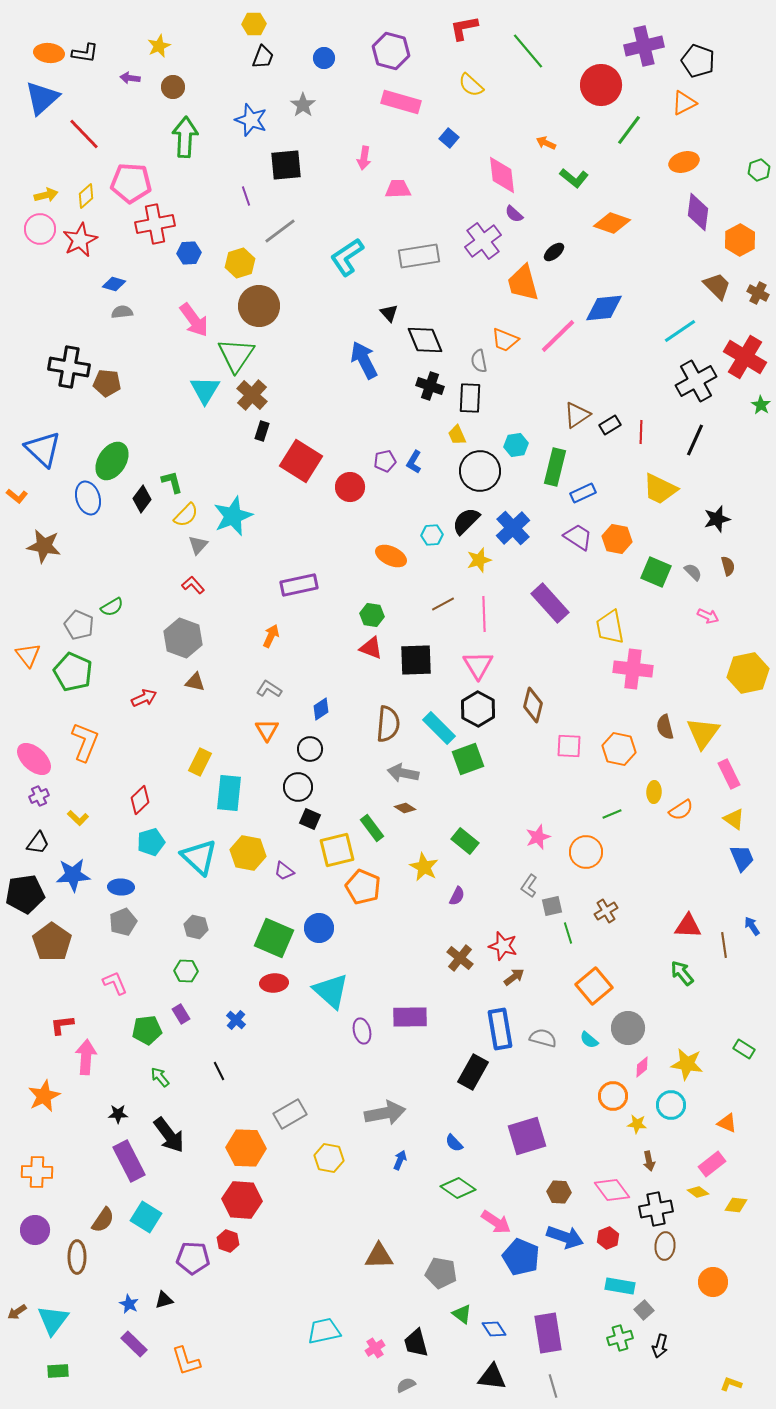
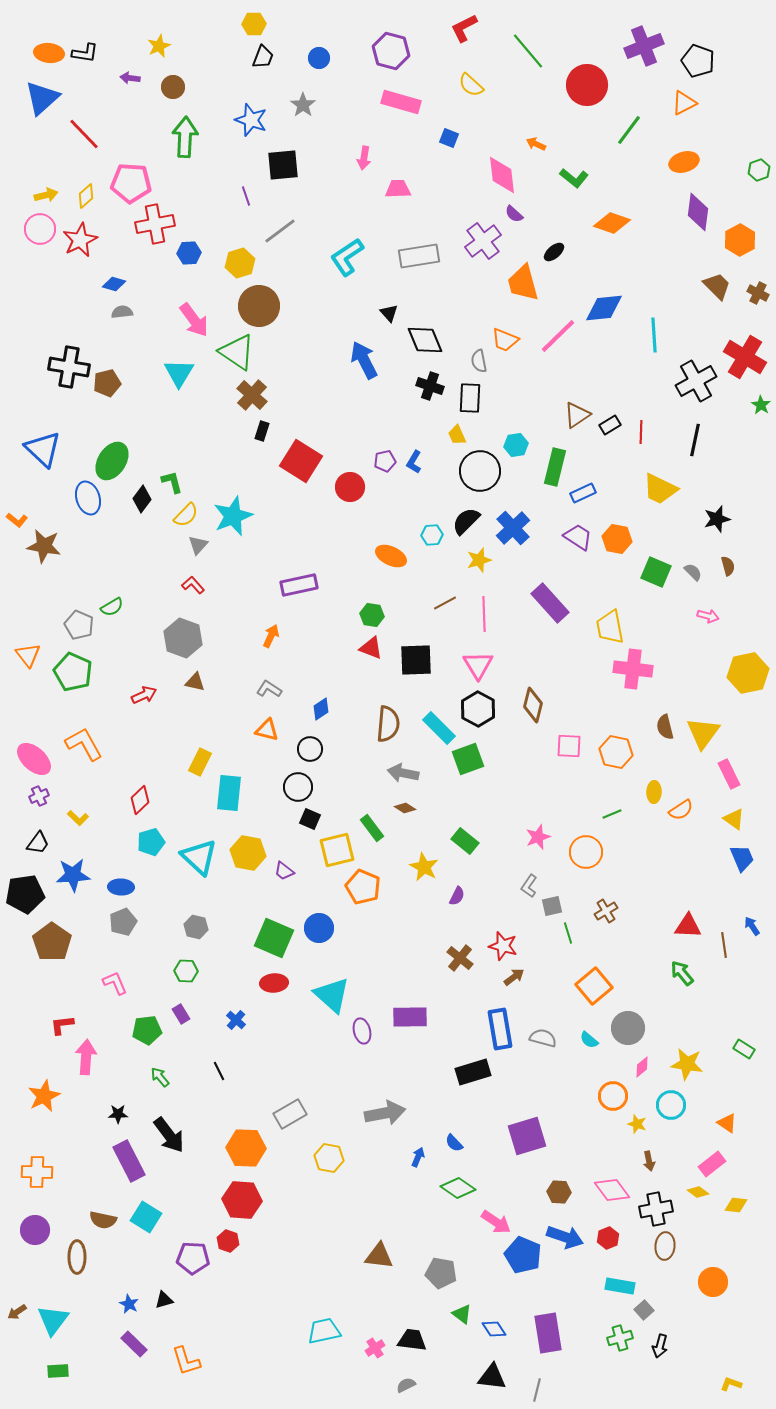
red L-shape at (464, 28): rotated 16 degrees counterclockwise
purple cross at (644, 46): rotated 9 degrees counterclockwise
blue circle at (324, 58): moved 5 px left
red circle at (601, 85): moved 14 px left
blue square at (449, 138): rotated 18 degrees counterclockwise
orange arrow at (546, 143): moved 10 px left, 1 px down
black square at (286, 165): moved 3 px left
cyan line at (680, 331): moved 26 px left, 4 px down; rotated 60 degrees counterclockwise
green triangle at (236, 355): moved 1 px right, 3 px up; rotated 30 degrees counterclockwise
brown pentagon at (107, 383): rotated 20 degrees counterclockwise
cyan triangle at (205, 390): moved 26 px left, 17 px up
black line at (695, 440): rotated 12 degrees counterclockwise
orange L-shape at (17, 496): moved 24 px down
brown line at (443, 604): moved 2 px right, 1 px up
pink arrow at (708, 616): rotated 10 degrees counterclockwise
red arrow at (144, 698): moved 3 px up
orange triangle at (267, 730): rotated 45 degrees counterclockwise
orange L-shape at (85, 742): moved 1 px left, 2 px down; rotated 51 degrees counterclockwise
orange hexagon at (619, 749): moved 3 px left, 3 px down
cyan triangle at (331, 991): moved 1 px right, 4 px down
black rectangle at (473, 1072): rotated 44 degrees clockwise
orange triangle at (727, 1123): rotated 10 degrees clockwise
yellow star at (637, 1124): rotated 12 degrees clockwise
blue arrow at (400, 1160): moved 18 px right, 3 px up
brown semicircle at (103, 1220): rotated 68 degrees clockwise
brown triangle at (379, 1256): rotated 8 degrees clockwise
blue pentagon at (521, 1257): moved 2 px right, 2 px up
black trapezoid at (416, 1343): moved 4 px left, 3 px up; rotated 112 degrees clockwise
gray line at (553, 1386): moved 16 px left, 4 px down; rotated 30 degrees clockwise
